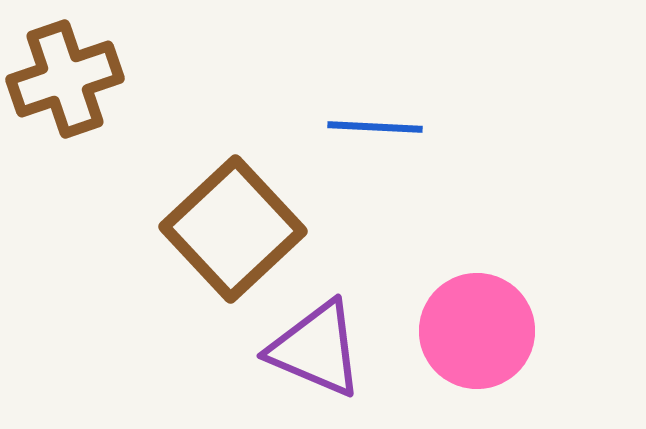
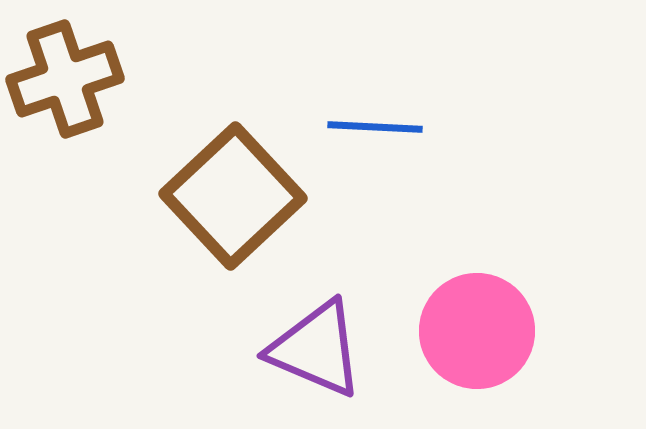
brown square: moved 33 px up
